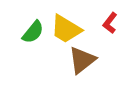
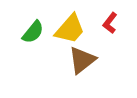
yellow trapezoid: moved 4 px right; rotated 80 degrees counterclockwise
